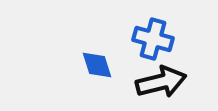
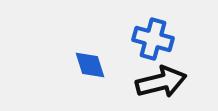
blue diamond: moved 7 px left
